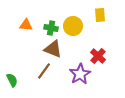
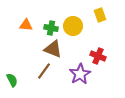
yellow rectangle: rotated 16 degrees counterclockwise
red cross: rotated 21 degrees counterclockwise
